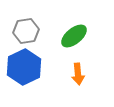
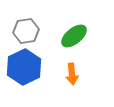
orange arrow: moved 6 px left
